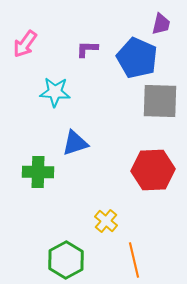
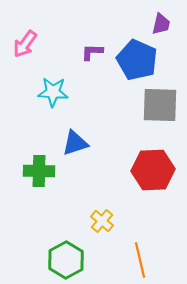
purple L-shape: moved 5 px right, 3 px down
blue pentagon: moved 2 px down
cyan star: moved 2 px left
gray square: moved 4 px down
green cross: moved 1 px right, 1 px up
yellow cross: moved 4 px left
orange line: moved 6 px right
